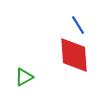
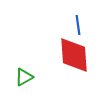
blue line: rotated 24 degrees clockwise
